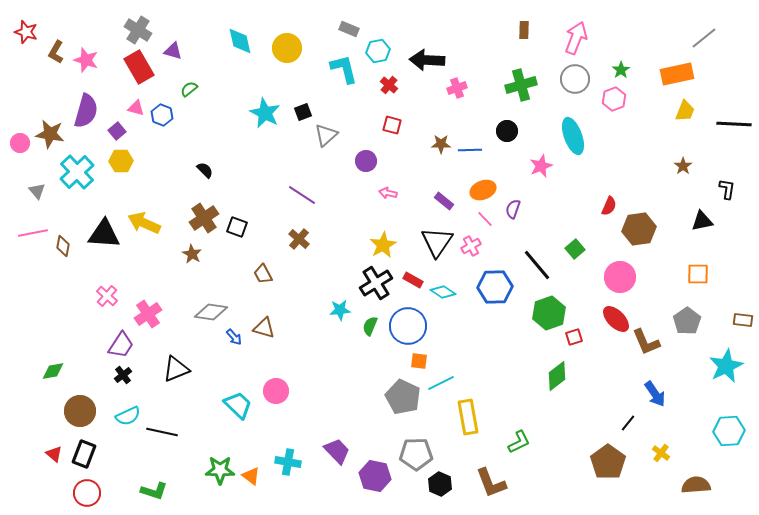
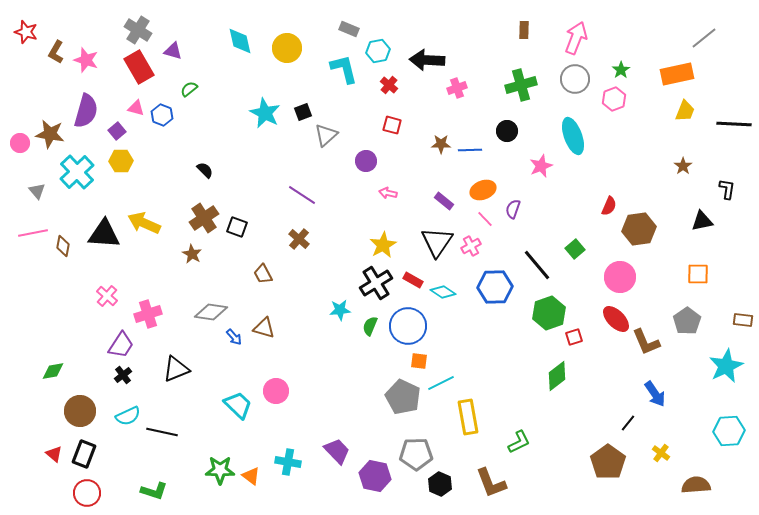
pink cross at (148, 314): rotated 16 degrees clockwise
